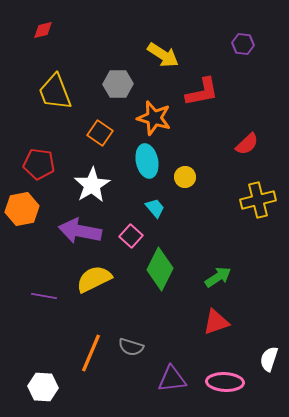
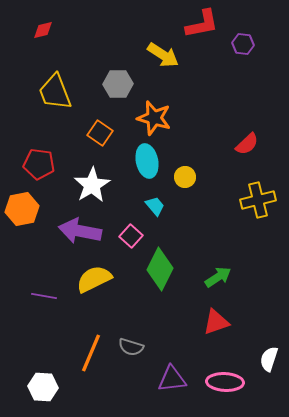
red L-shape: moved 68 px up
cyan trapezoid: moved 2 px up
